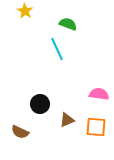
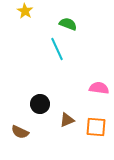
pink semicircle: moved 6 px up
